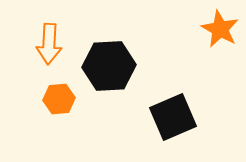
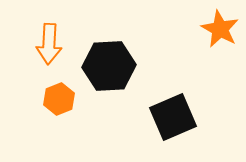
orange hexagon: rotated 16 degrees counterclockwise
